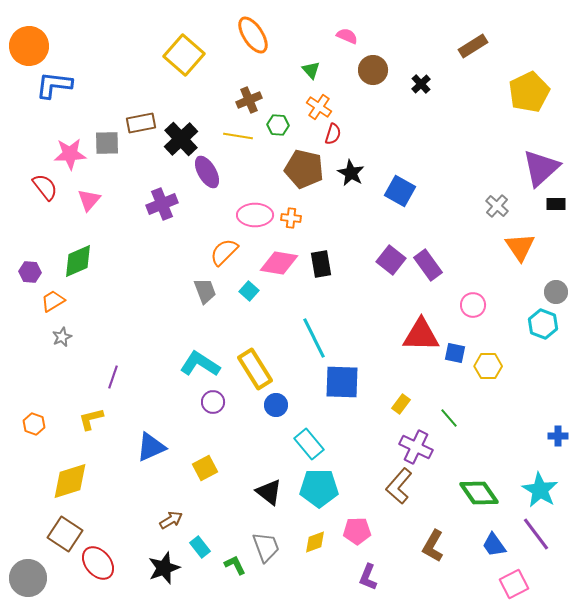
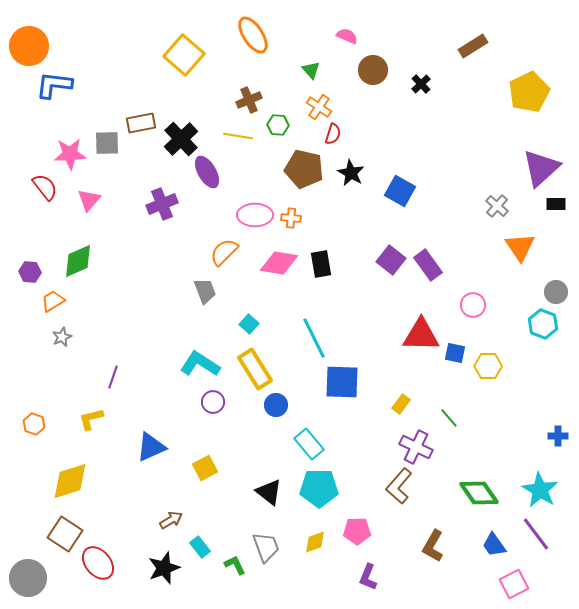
cyan square at (249, 291): moved 33 px down
